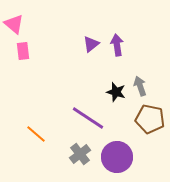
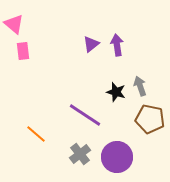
purple line: moved 3 px left, 3 px up
